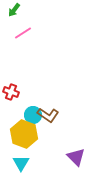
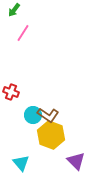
pink line: rotated 24 degrees counterclockwise
yellow hexagon: moved 27 px right, 1 px down
purple triangle: moved 4 px down
cyan triangle: rotated 12 degrees counterclockwise
